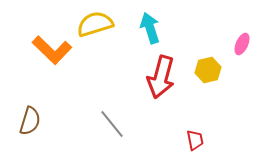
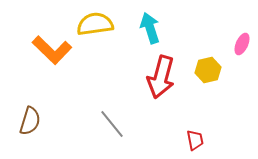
yellow semicircle: rotated 9 degrees clockwise
